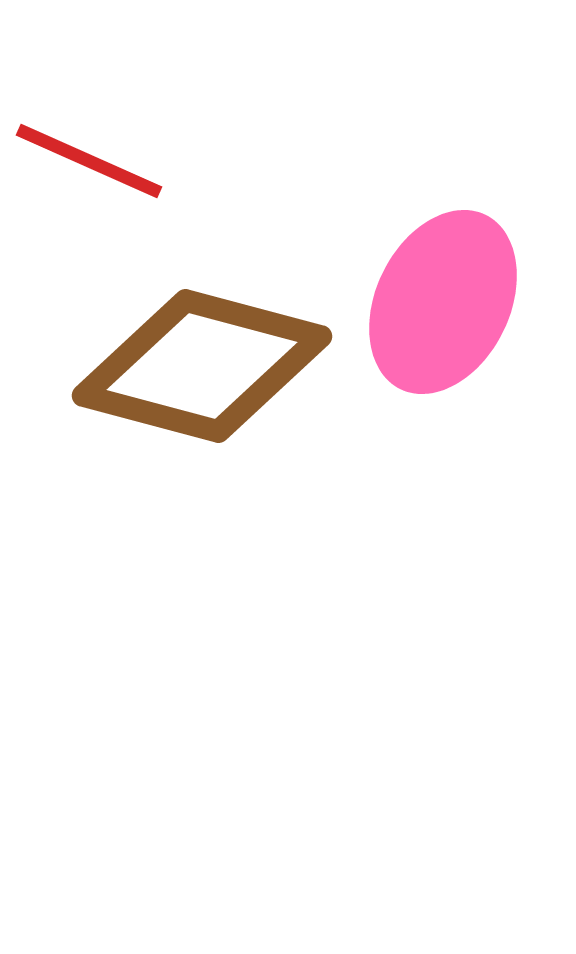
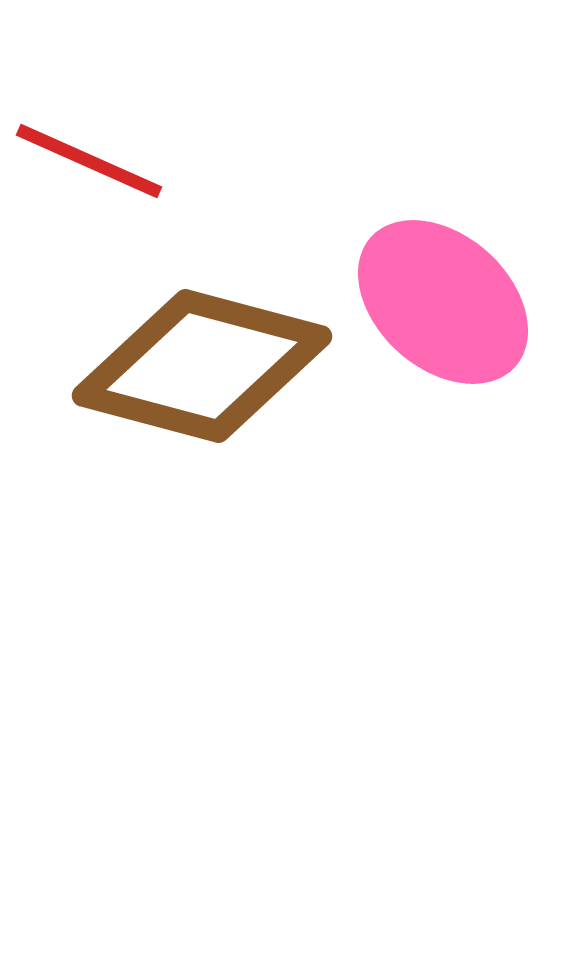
pink ellipse: rotated 74 degrees counterclockwise
